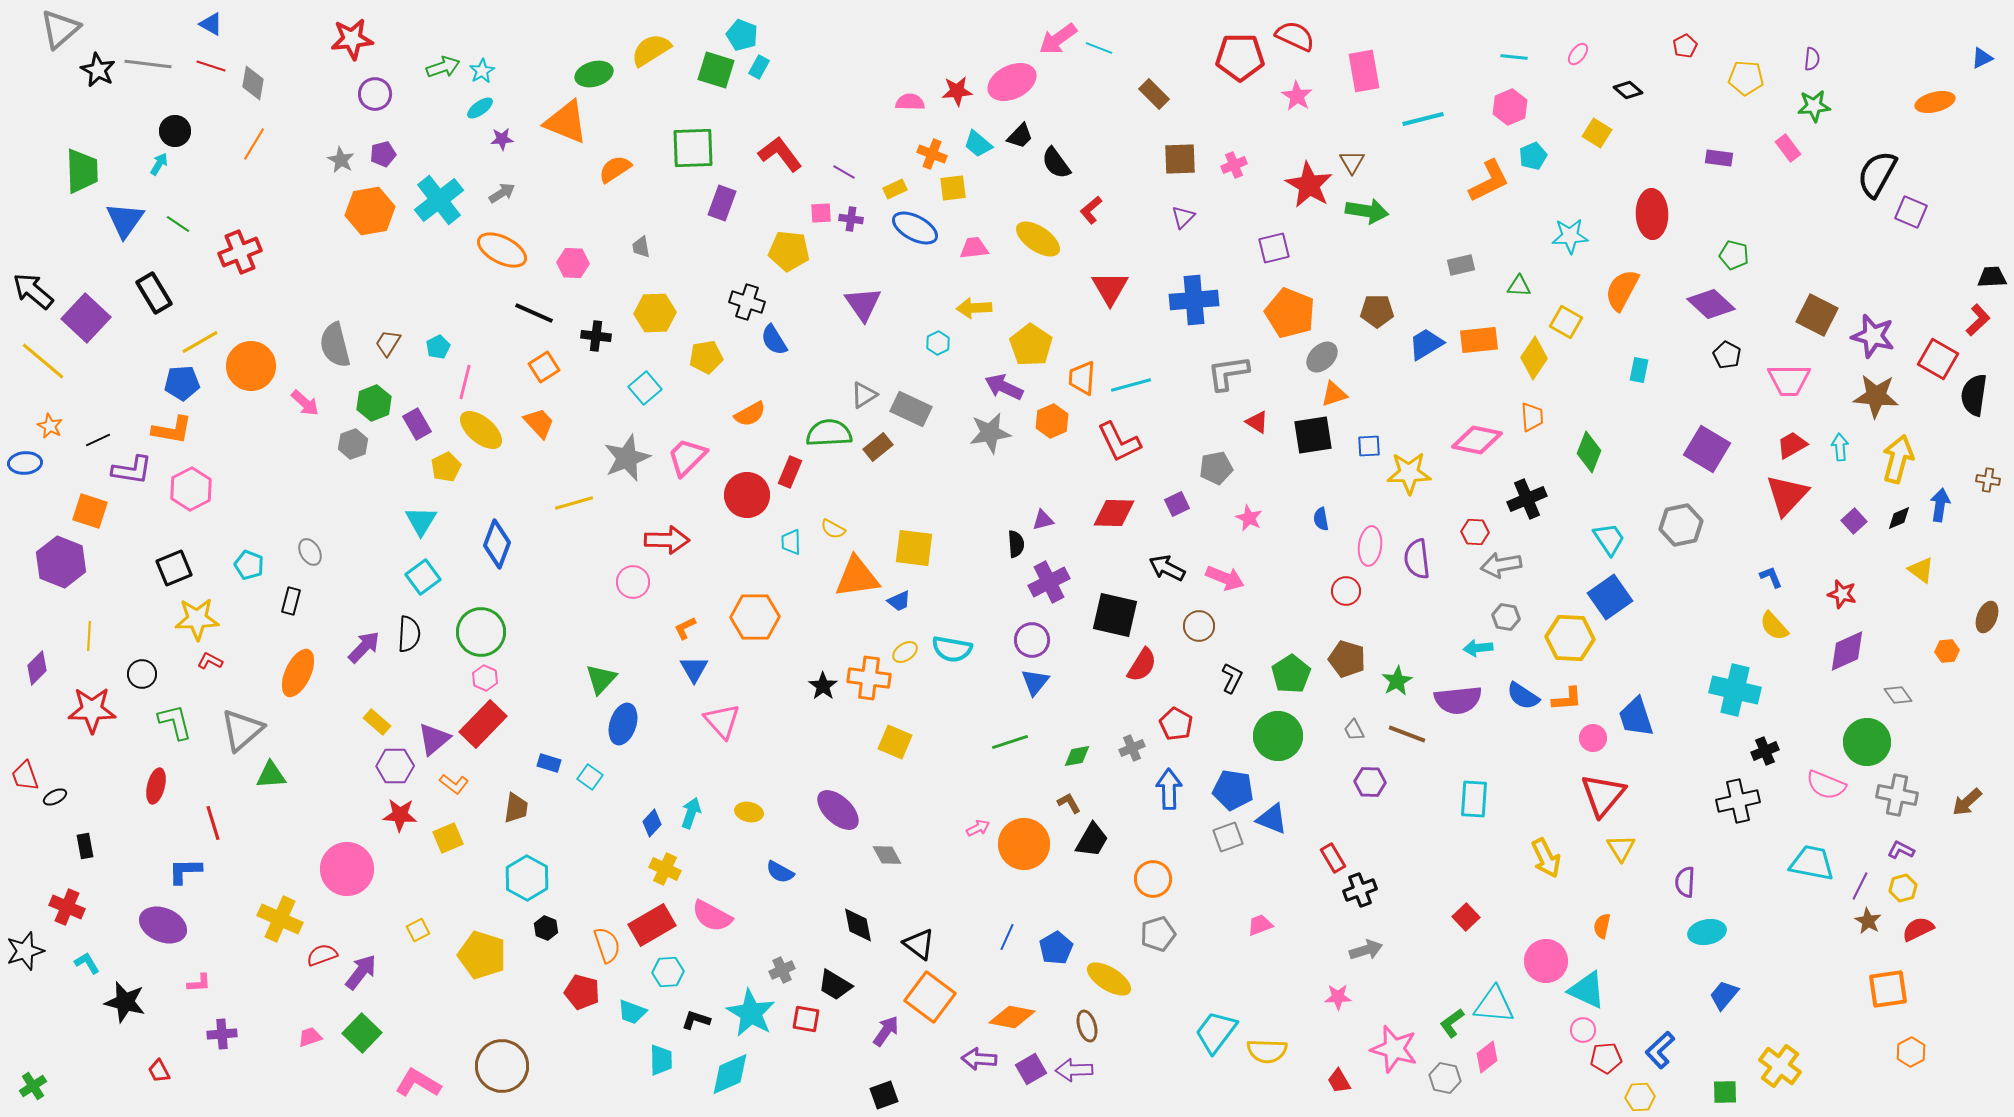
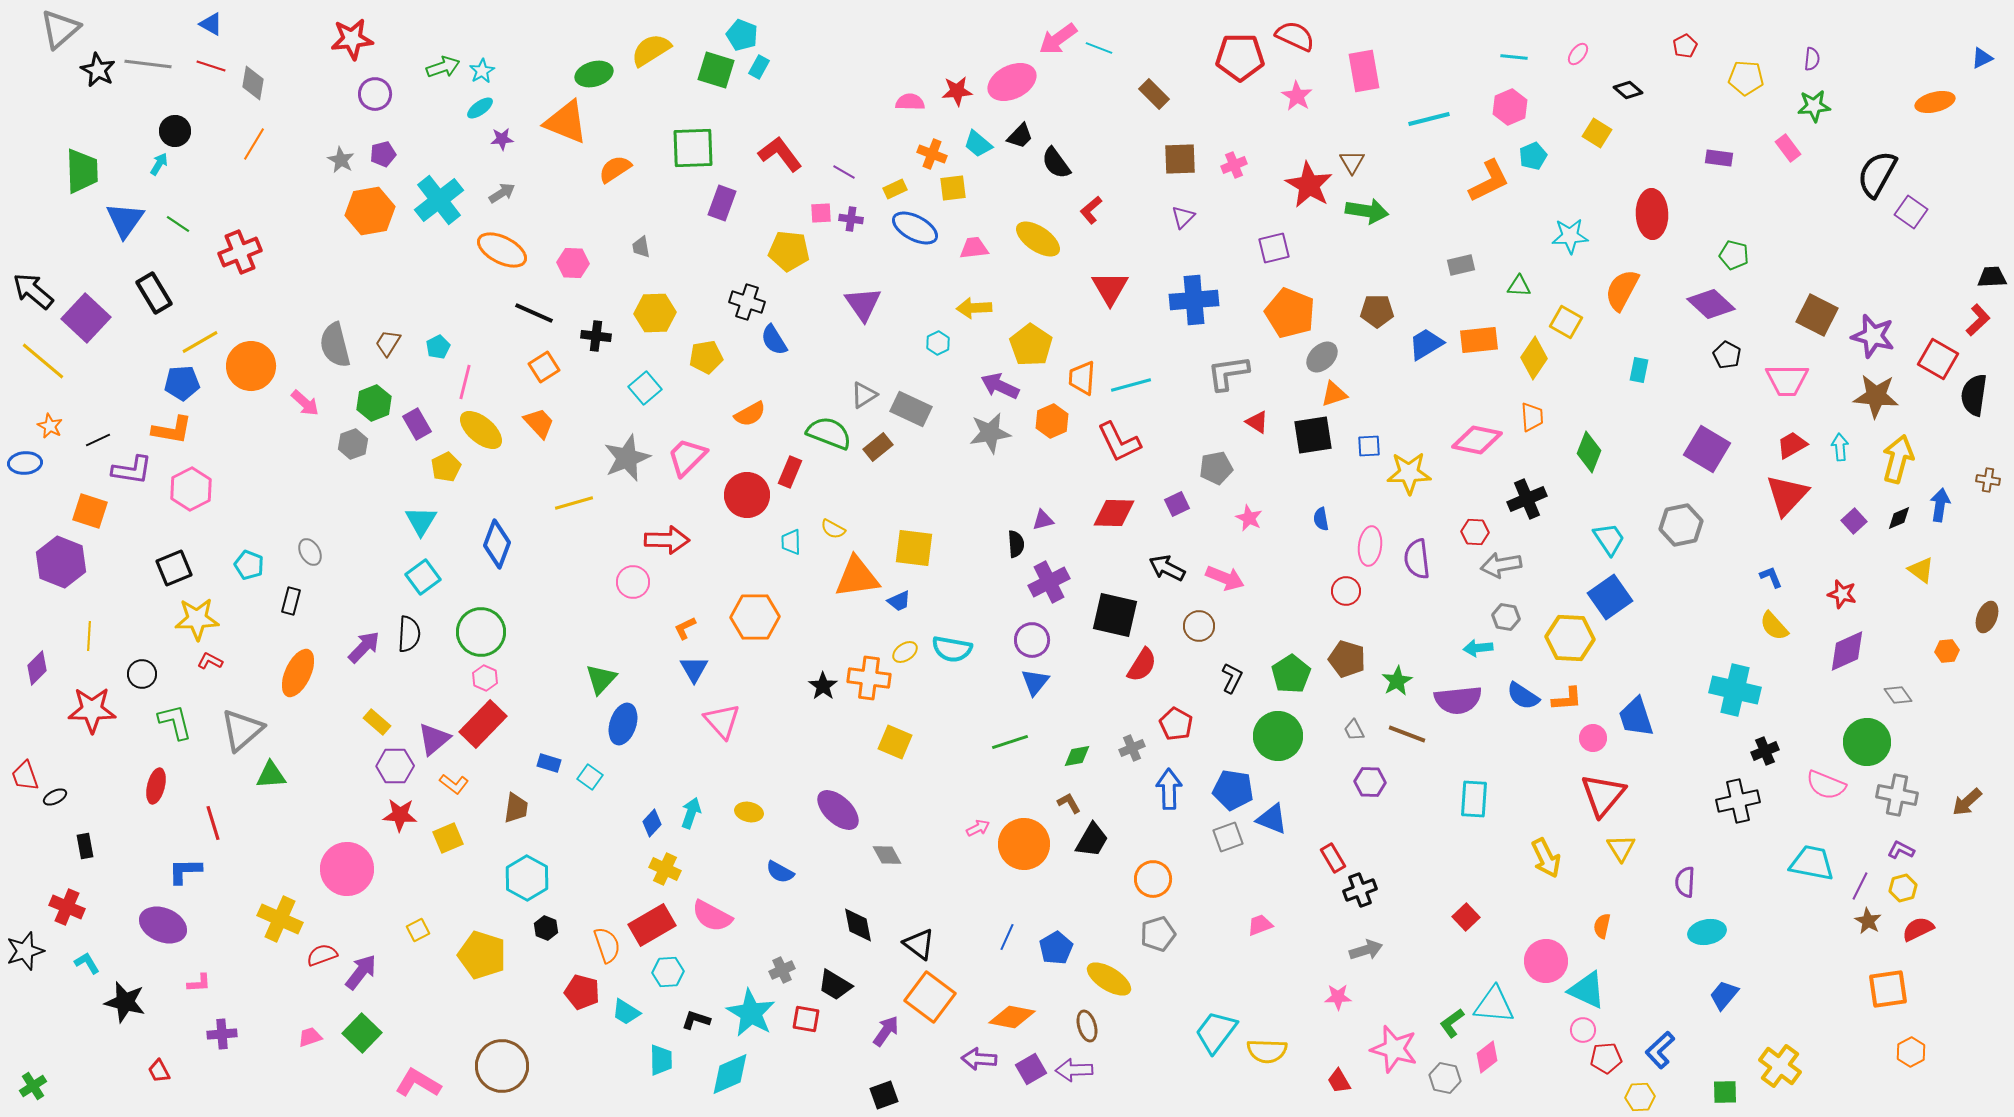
cyan line at (1423, 119): moved 6 px right
purple square at (1911, 212): rotated 12 degrees clockwise
pink trapezoid at (1789, 380): moved 2 px left
purple arrow at (1004, 387): moved 4 px left, 1 px up
green semicircle at (829, 433): rotated 24 degrees clockwise
cyan trapezoid at (632, 1012): moved 6 px left; rotated 12 degrees clockwise
